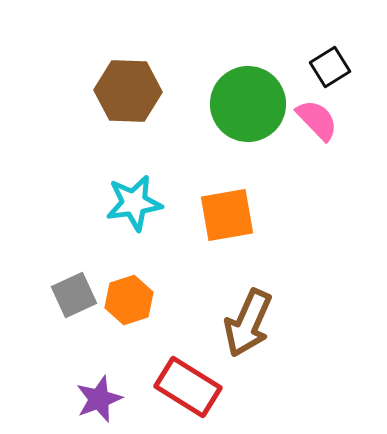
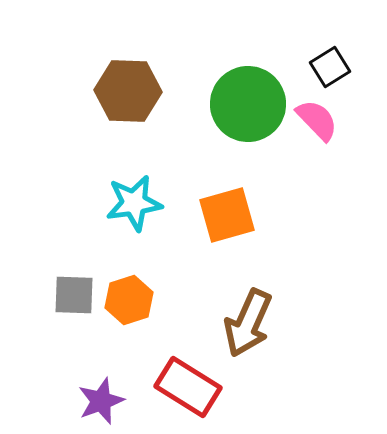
orange square: rotated 6 degrees counterclockwise
gray square: rotated 27 degrees clockwise
purple star: moved 2 px right, 2 px down
